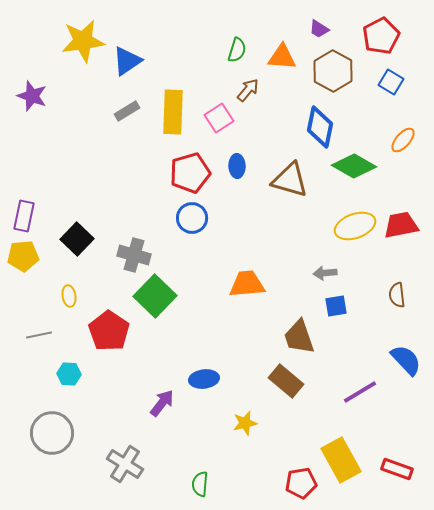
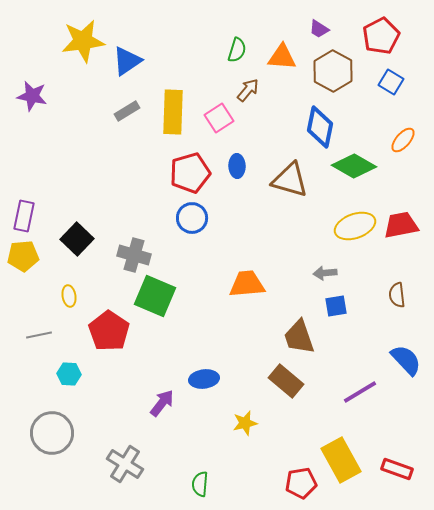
purple star at (32, 96): rotated 8 degrees counterclockwise
green square at (155, 296): rotated 21 degrees counterclockwise
